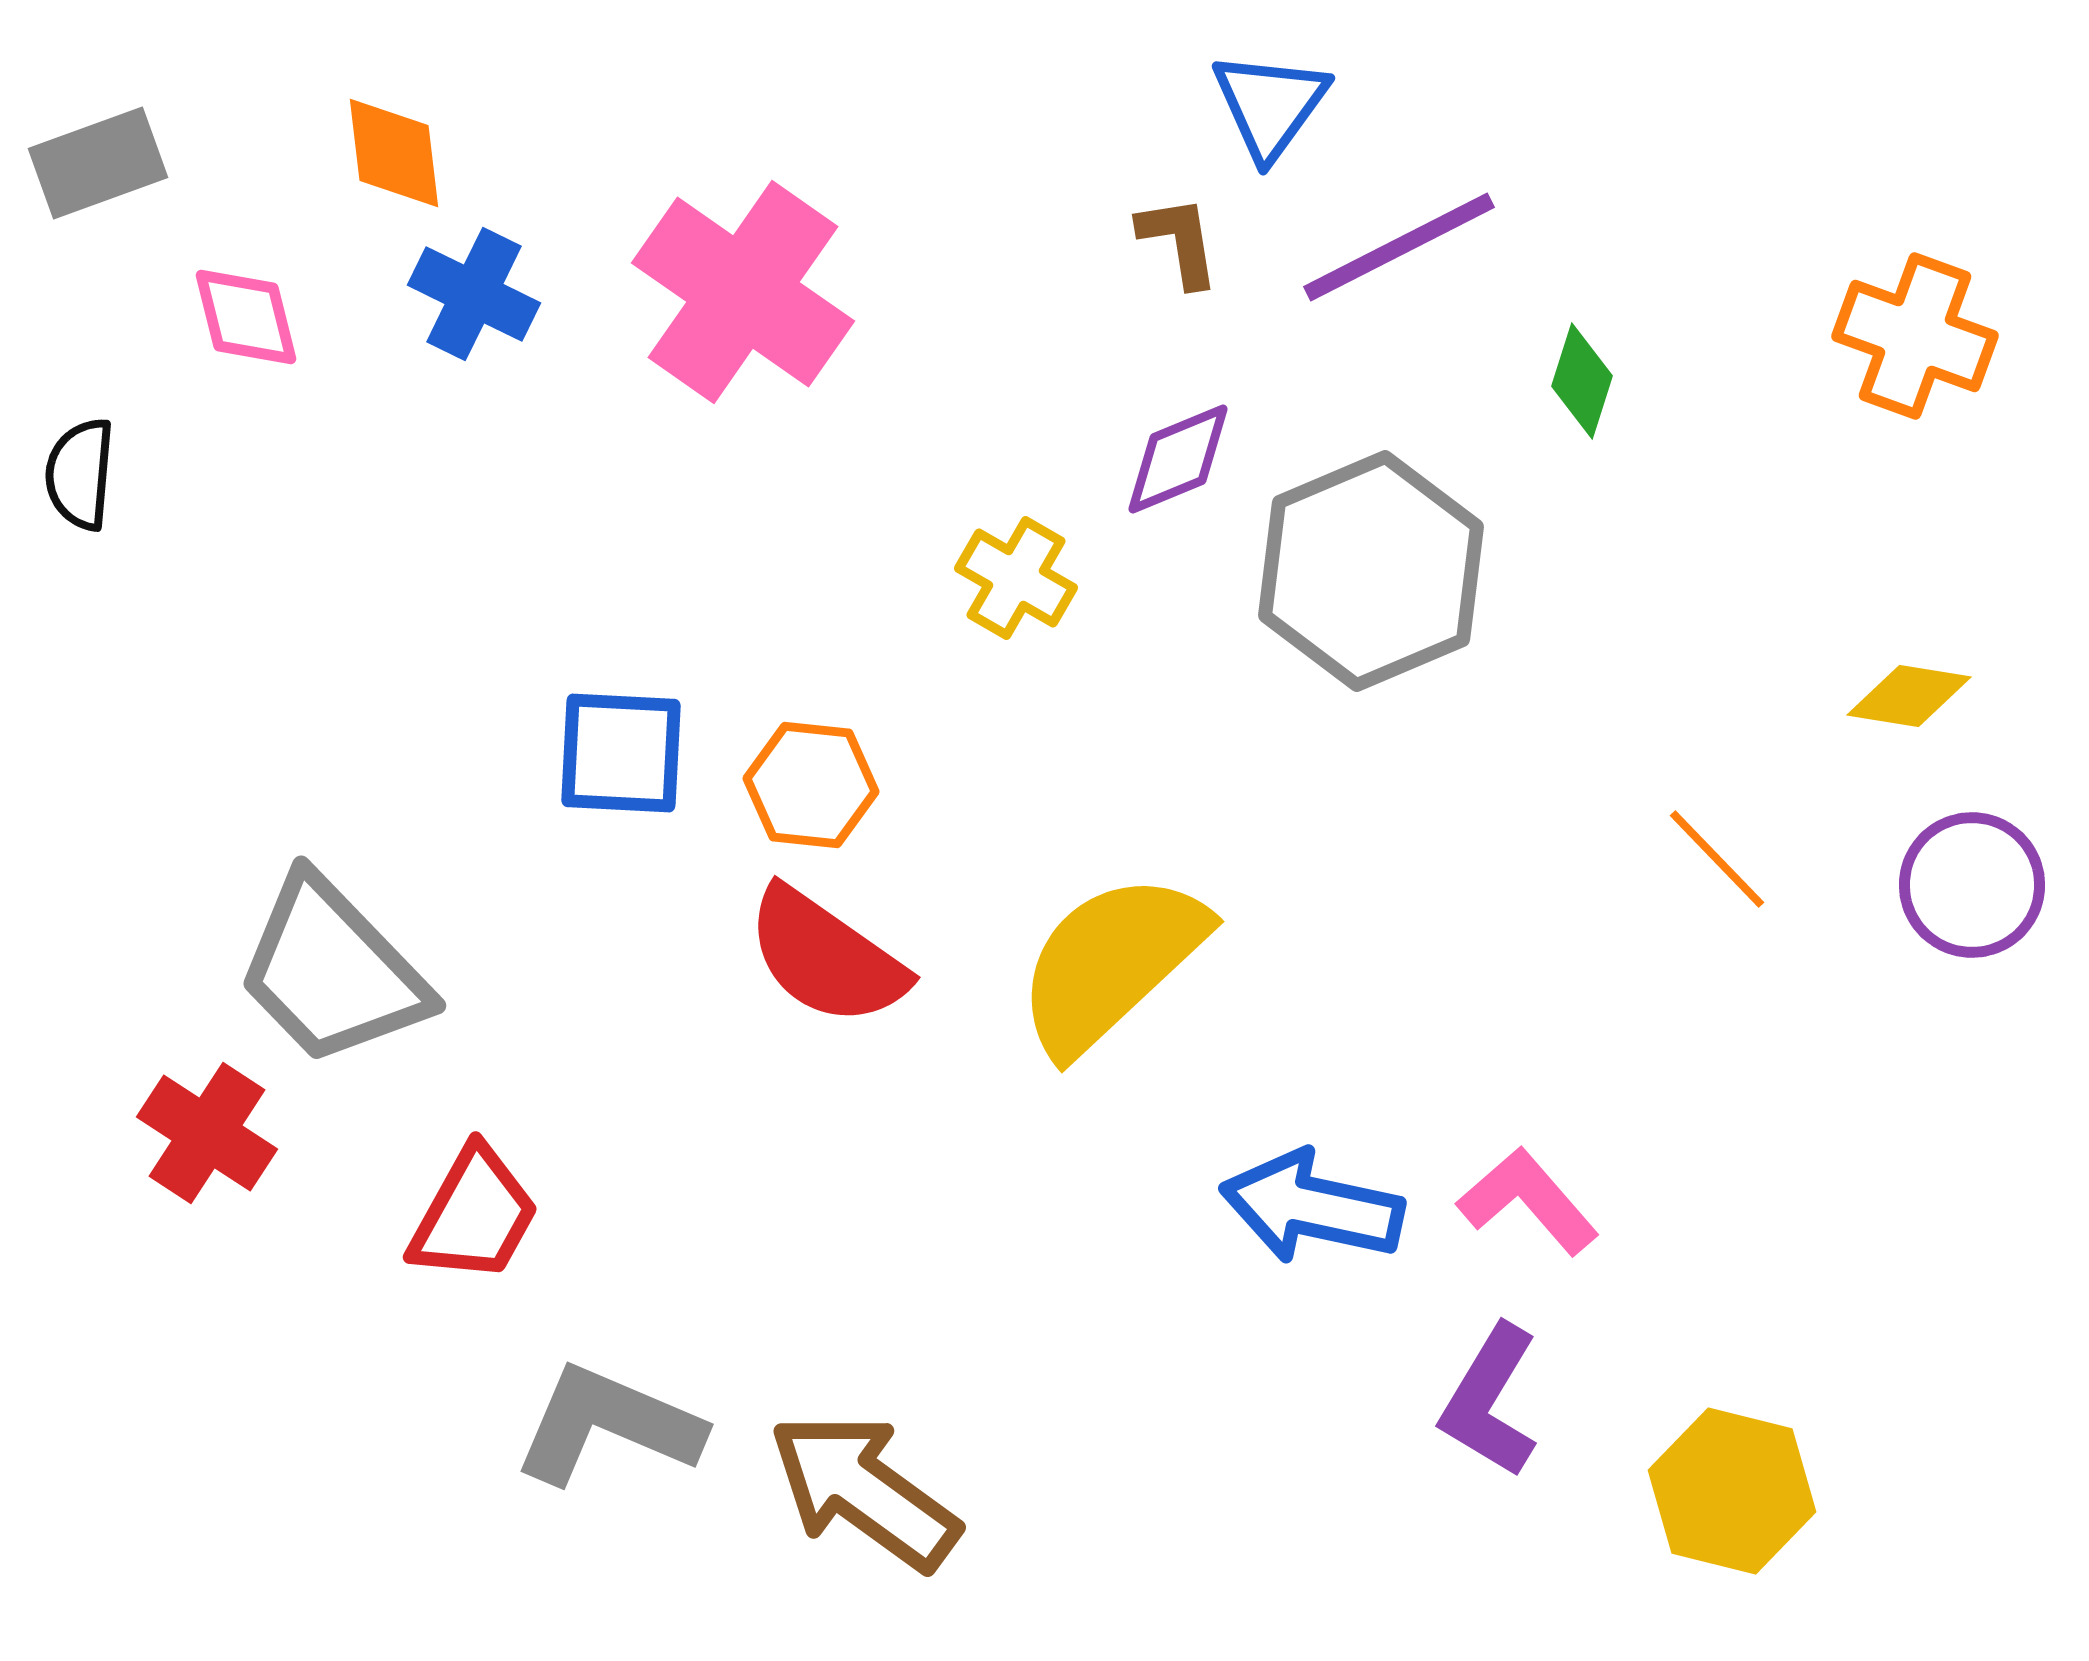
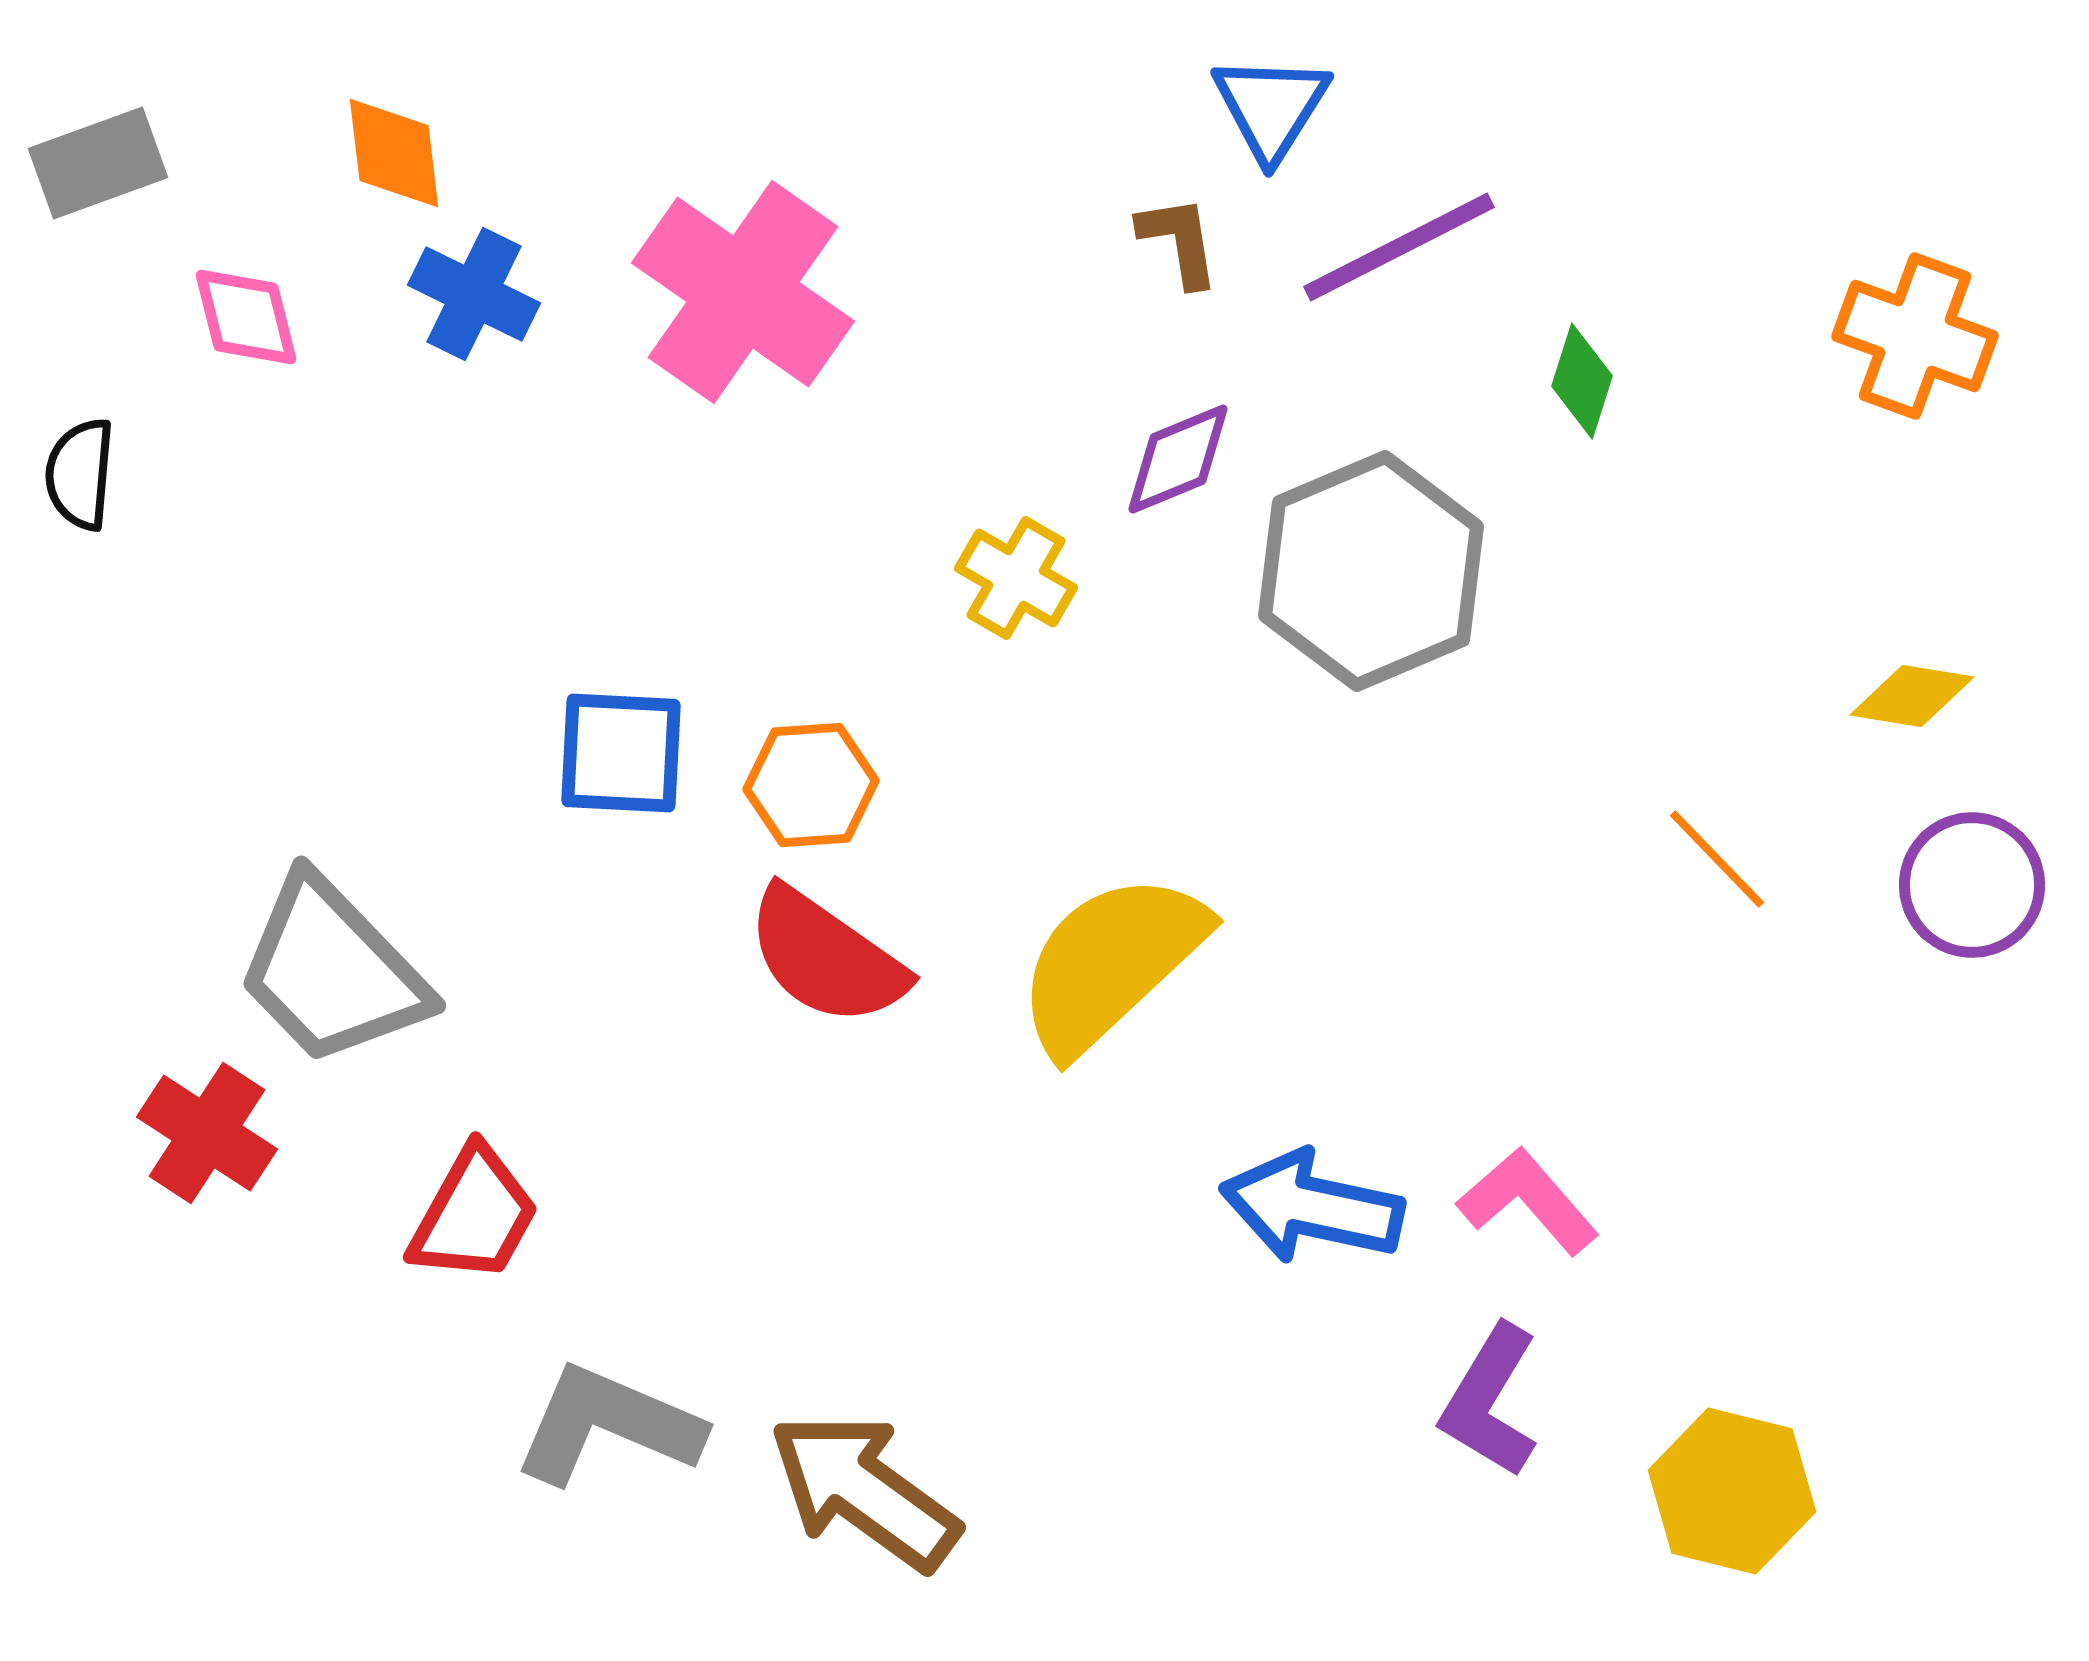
blue triangle: moved 1 px right, 2 px down; rotated 4 degrees counterclockwise
yellow diamond: moved 3 px right
orange hexagon: rotated 10 degrees counterclockwise
